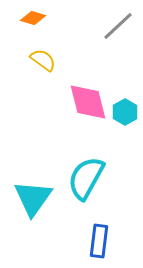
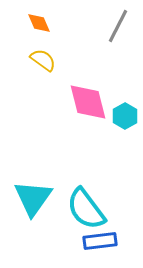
orange diamond: moved 6 px right, 5 px down; rotated 50 degrees clockwise
gray line: rotated 20 degrees counterclockwise
cyan hexagon: moved 4 px down
cyan semicircle: moved 31 px down; rotated 66 degrees counterclockwise
blue rectangle: moved 1 px right; rotated 76 degrees clockwise
